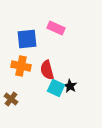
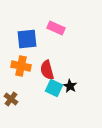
cyan square: moved 2 px left
